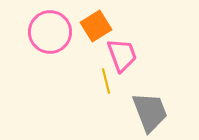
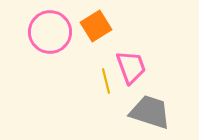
pink trapezoid: moved 9 px right, 12 px down
gray trapezoid: rotated 51 degrees counterclockwise
